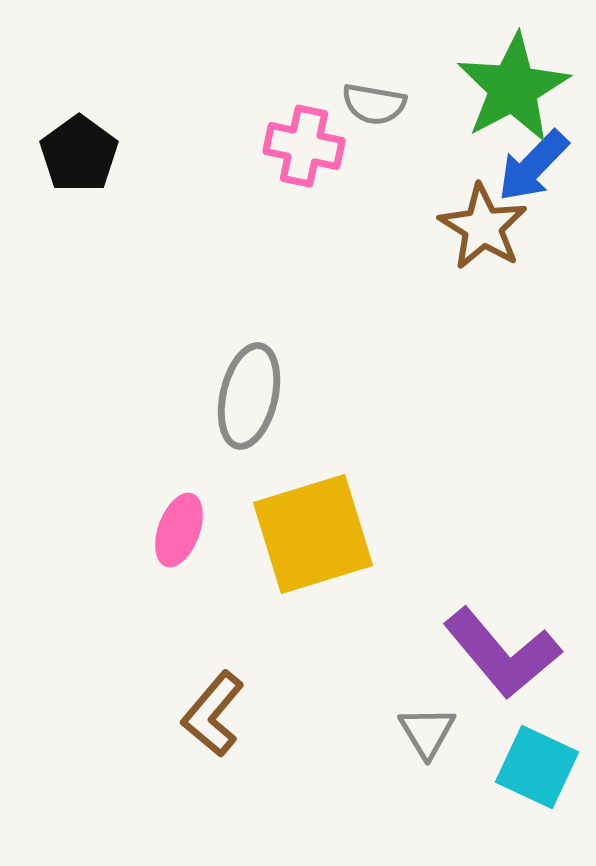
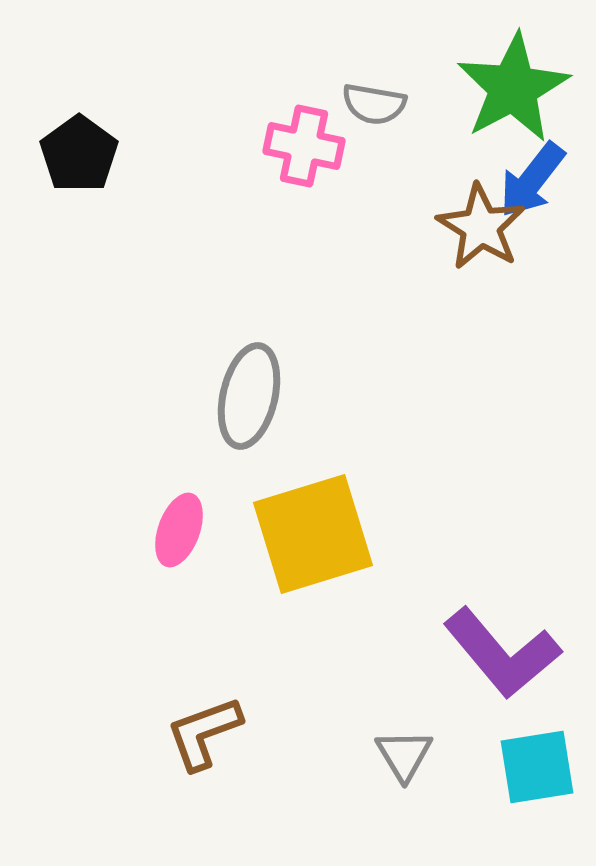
blue arrow: moved 1 px left, 14 px down; rotated 6 degrees counterclockwise
brown star: moved 2 px left
brown L-shape: moved 9 px left, 19 px down; rotated 30 degrees clockwise
gray triangle: moved 23 px left, 23 px down
cyan square: rotated 34 degrees counterclockwise
